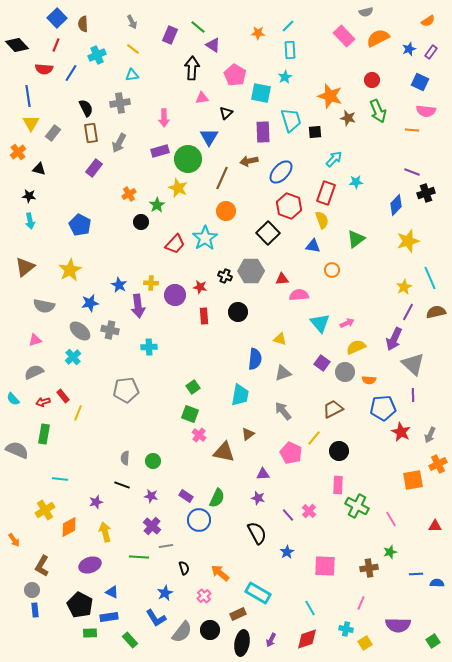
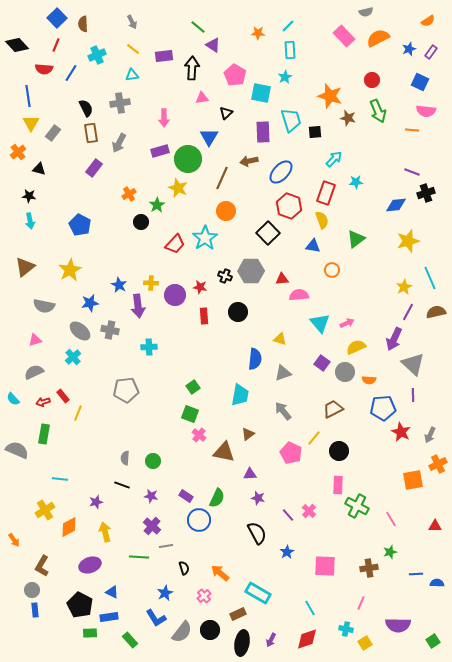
purple rectangle at (170, 35): moved 6 px left, 21 px down; rotated 60 degrees clockwise
blue diamond at (396, 205): rotated 40 degrees clockwise
purple triangle at (263, 474): moved 13 px left
